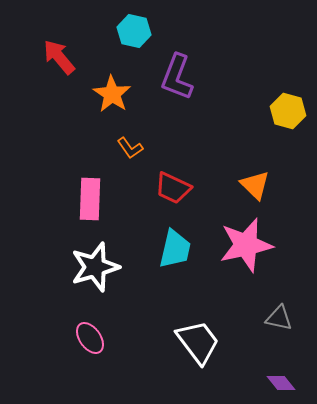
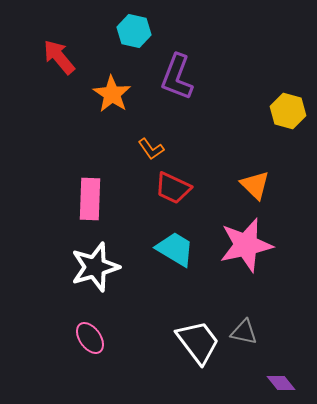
orange L-shape: moved 21 px right, 1 px down
cyan trapezoid: rotated 72 degrees counterclockwise
gray triangle: moved 35 px left, 14 px down
